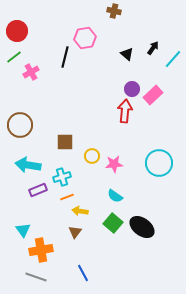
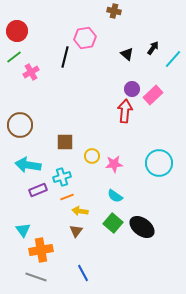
brown triangle: moved 1 px right, 1 px up
